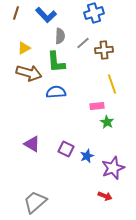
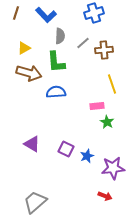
purple star: rotated 15 degrees clockwise
